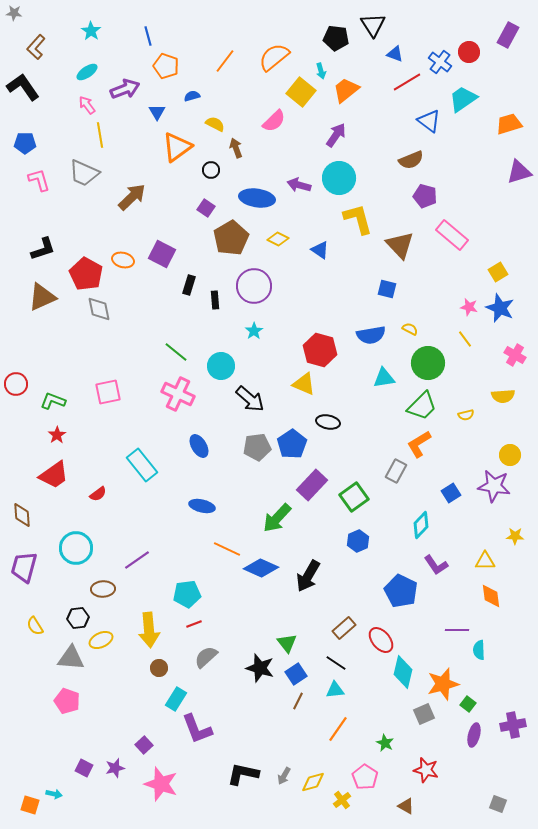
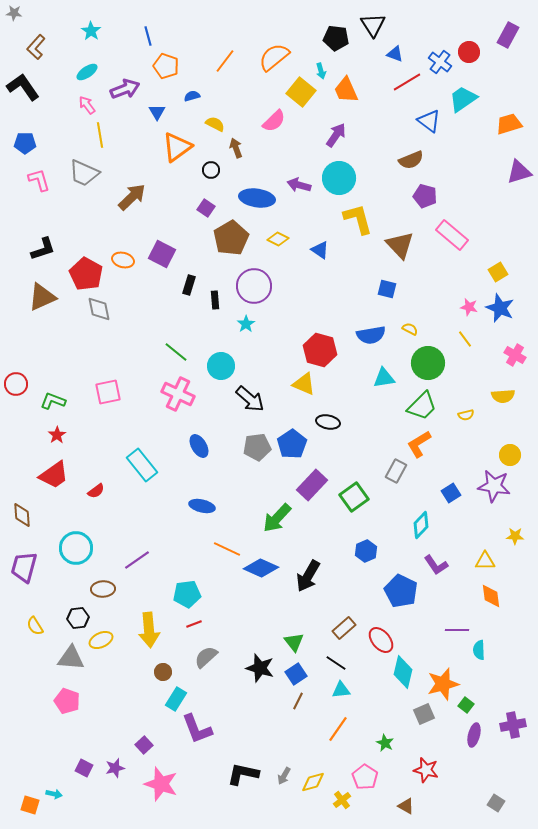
orange trapezoid at (346, 90): rotated 76 degrees counterclockwise
cyan star at (254, 331): moved 8 px left, 7 px up
red semicircle at (98, 494): moved 2 px left, 3 px up
blue hexagon at (358, 541): moved 8 px right, 10 px down
green triangle at (287, 643): moved 7 px right, 1 px up
brown circle at (159, 668): moved 4 px right, 4 px down
cyan triangle at (335, 690): moved 6 px right
green square at (468, 704): moved 2 px left, 1 px down
gray square at (498, 804): moved 2 px left, 1 px up; rotated 12 degrees clockwise
